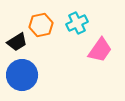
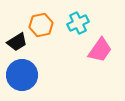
cyan cross: moved 1 px right
